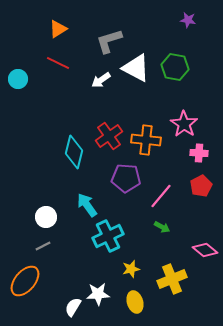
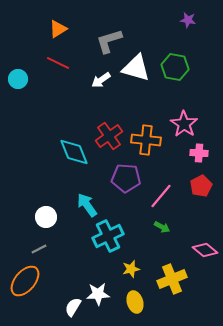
white triangle: rotated 12 degrees counterclockwise
cyan diamond: rotated 36 degrees counterclockwise
gray line: moved 4 px left, 3 px down
